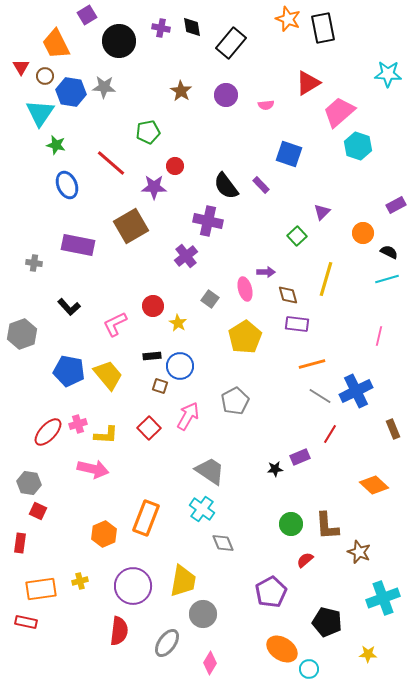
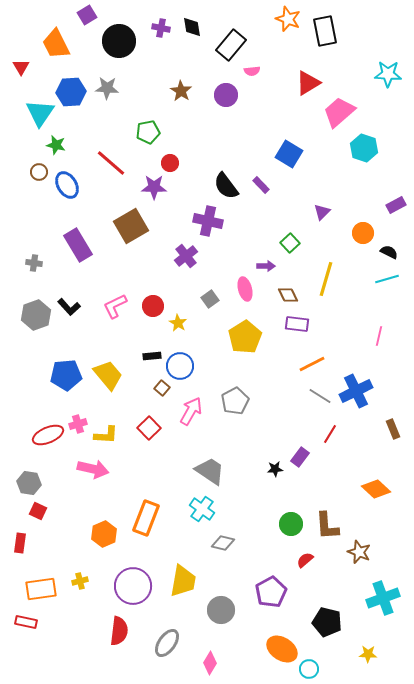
black rectangle at (323, 28): moved 2 px right, 3 px down
black rectangle at (231, 43): moved 2 px down
brown circle at (45, 76): moved 6 px left, 96 px down
gray star at (104, 87): moved 3 px right, 1 px down
blue hexagon at (71, 92): rotated 12 degrees counterclockwise
pink semicircle at (266, 105): moved 14 px left, 34 px up
cyan hexagon at (358, 146): moved 6 px right, 2 px down
blue square at (289, 154): rotated 12 degrees clockwise
red circle at (175, 166): moved 5 px left, 3 px up
blue ellipse at (67, 185): rotated 8 degrees counterclockwise
green square at (297, 236): moved 7 px left, 7 px down
purple rectangle at (78, 245): rotated 48 degrees clockwise
purple arrow at (266, 272): moved 6 px up
brown diamond at (288, 295): rotated 10 degrees counterclockwise
gray square at (210, 299): rotated 18 degrees clockwise
pink L-shape at (115, 324): moved 18 px up
gray hexagon at (22, 334): moved 14 px right, 19 px up
orange line at (312, 364): rotated 12 degrees counterclockwise
blue pentagon at (69, 371): moved 3 px left, 4 px down; rotated 16 degrees counterclockwise
brown square at (160, 386): moved 2 px right, 2 px down; rotated 21 degrees clockwise
pink arrow at (188, 416): moved 3 px right, 5 px up
red ellipse at (48, 432): moved 3 px down; rotated 24 degrees clockwise
purple rectangle at (300, 457): rotated 30 degrees counterclockwise
orange diamond at (374, 485): moved 2 px right, 4 px down
gray diamond at (223, 543): rotated 55 degrees counterclockwise
gray circle at (203, 614): moved 18 px right, 4 px up
